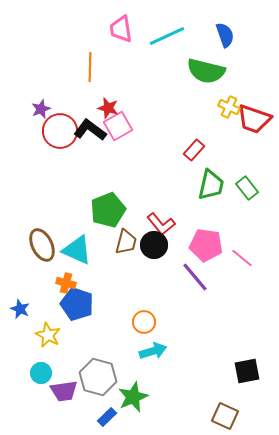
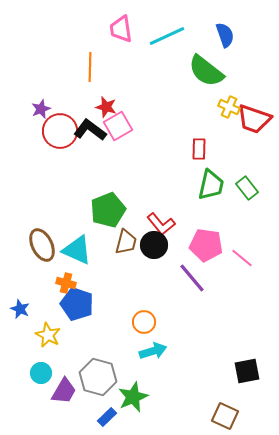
green semicircle: rotated 24 degrees clockwise
red star: moved 2 px left, 1 px up
red rectangle: moved 5 px right, 1 px up; rotated 40 degrees counterclockwise
purple line: moved 3 px left, 1 px down
purple trapezoid: rotated 52 degrees counterclockwise
